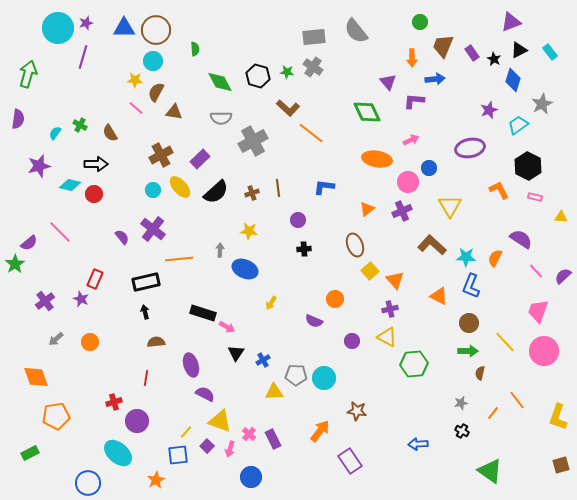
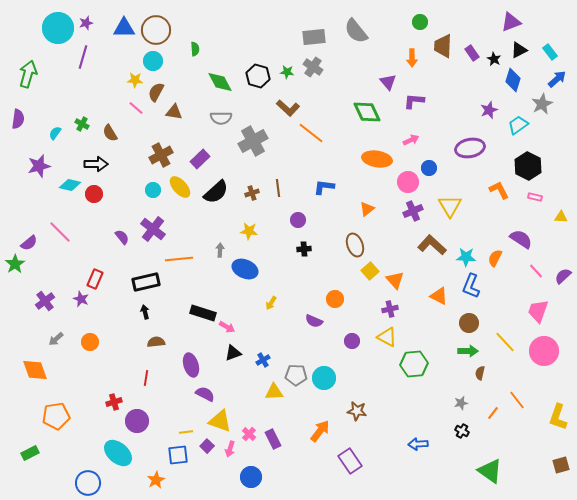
brown trapezoid at (443, 46): rotated 20 degrees counterclockwise
blue arrow at (435, 79): moved 122 px right; rotated 36 degrees counterclockwise
green cross at (80, 125): moved 2 px right, 1 px up
purple cross at (402, 211): moved 11 px right
black triangle at (236, 353): moved 3 px left; rotated 36 degrees clockwise
orange diamond at (36, 377): moved 1 px left, 7 px up
yellow line at (186, 432): rotated 40 degrees clockwise
